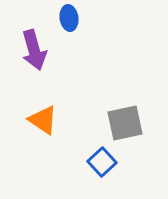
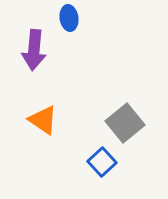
purple arrow: rotated 21 degrees clockwise
gray square: rotated 27 degrees counterclockwise
